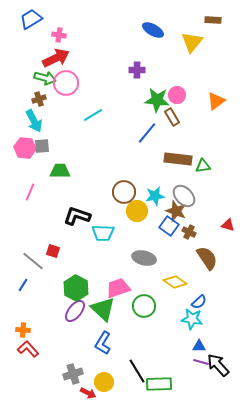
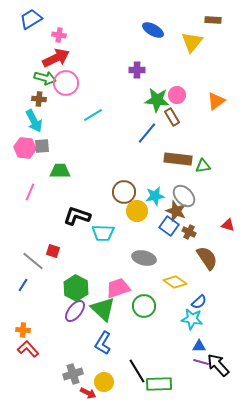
brown cross at (39, 99): rotated 24 degrees clockwise
